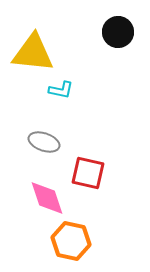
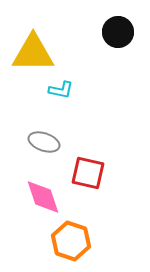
yellow triangle: rotated 6 degrees counterclockwise
pink diamond: moved 4 px left, 1 px up
orange hexagon: rotated 6 degrees clockwise
